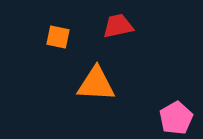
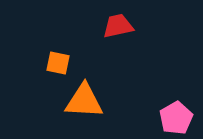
orange square: moved 26 px down
orange triangle: moved 12 px left, 17 px down
